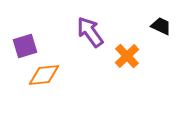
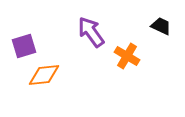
purple arrow: moved 1 px right
purple square: moved 1 px left
orange cross: rotated 15 degrees counterclockwise
